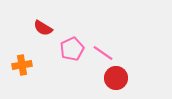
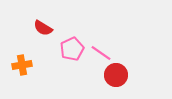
pink line: moved 2 px left
red circle: moved 3 px up
